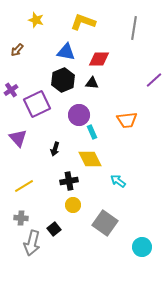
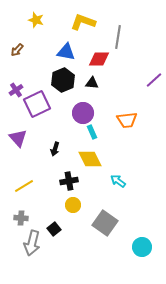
gray line: moved 16 px left, 9 px down
purple cross: moved 5 px right
purple circle: moved 4 px right, 2 px up
